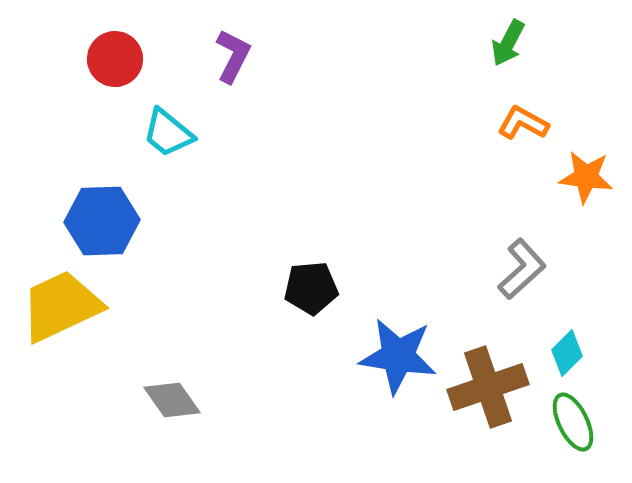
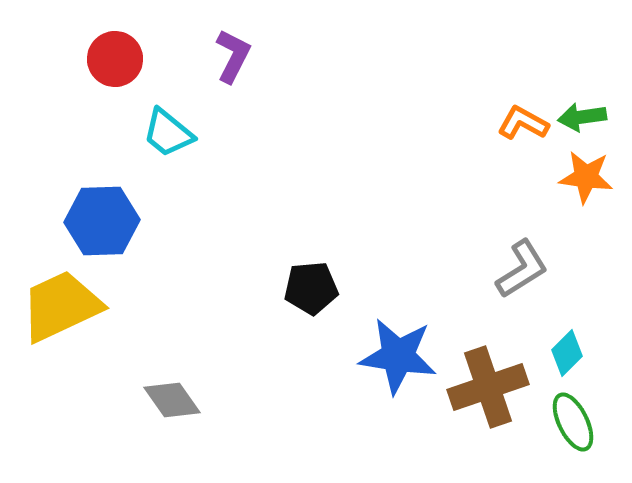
green arrow: moved 74 px right, 74 px down; rotated 54 degrees clockwise
gray L-shape: rotated 10 degrees clockwise
